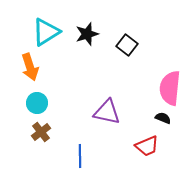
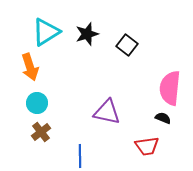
red trapezoid: rotated 15 degrees clockwise
